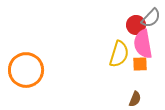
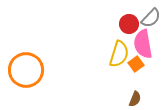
red circle: moved 7 px left, 1 px up
orange square: moved 4 px left; rotated 35 degrees counterclockwise
